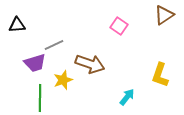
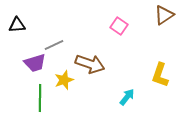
yellow star: moved 1 px right
